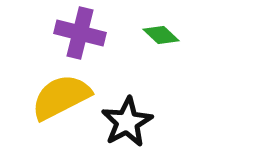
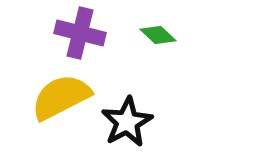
green diamond: moved 3 px left
